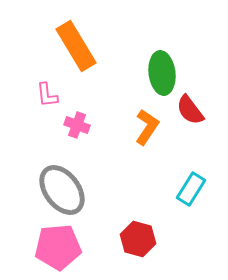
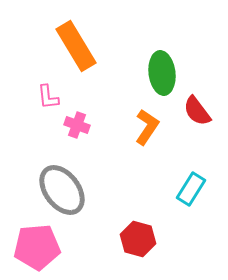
pink L-shape: moved 1 px right, 2 px down
red semicircle: moved 7 px right, 1 px down
pink pentagon: moved 21 px left
